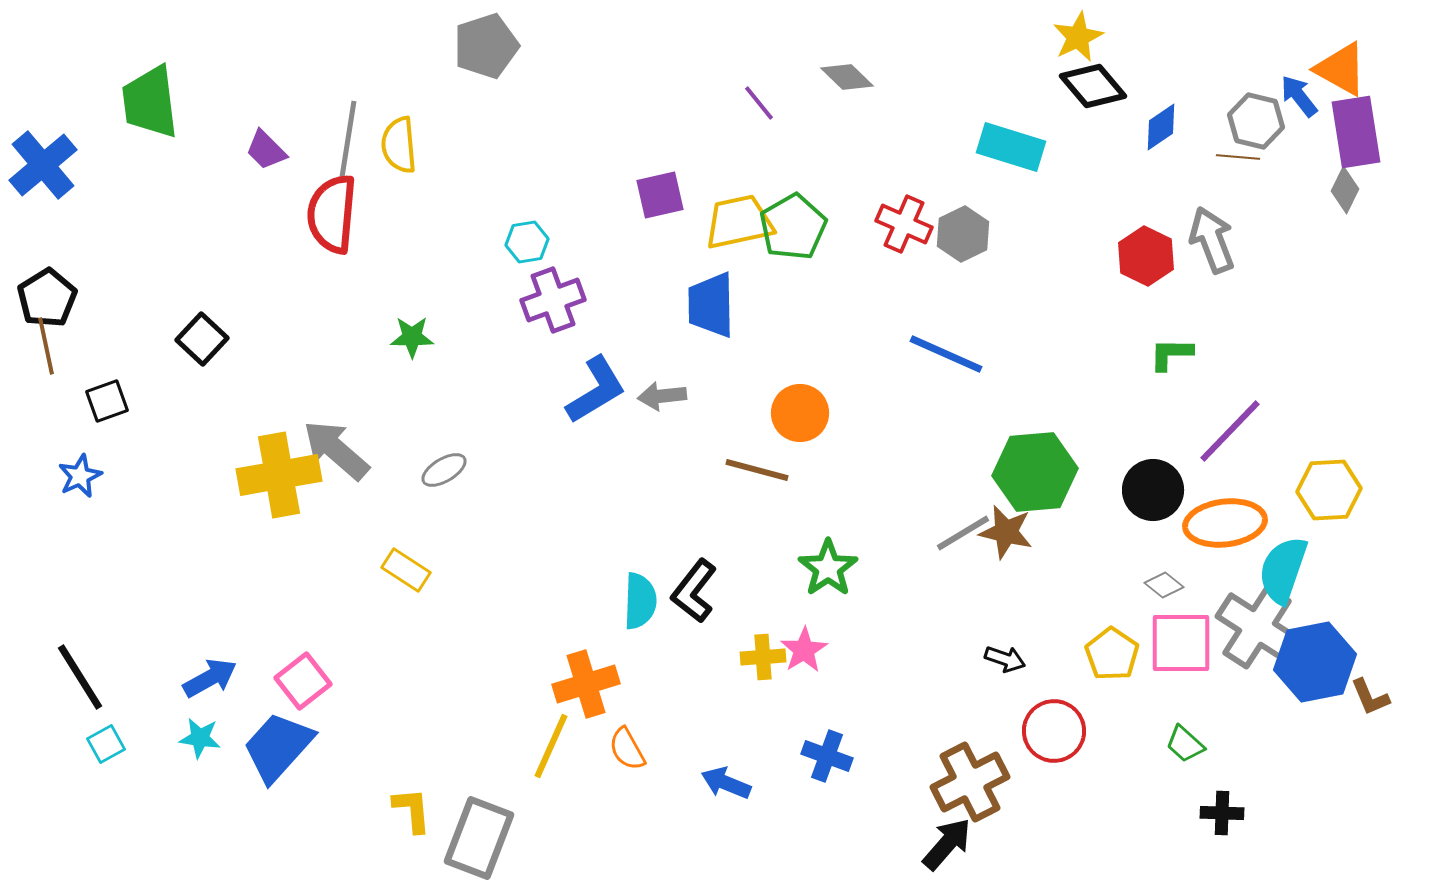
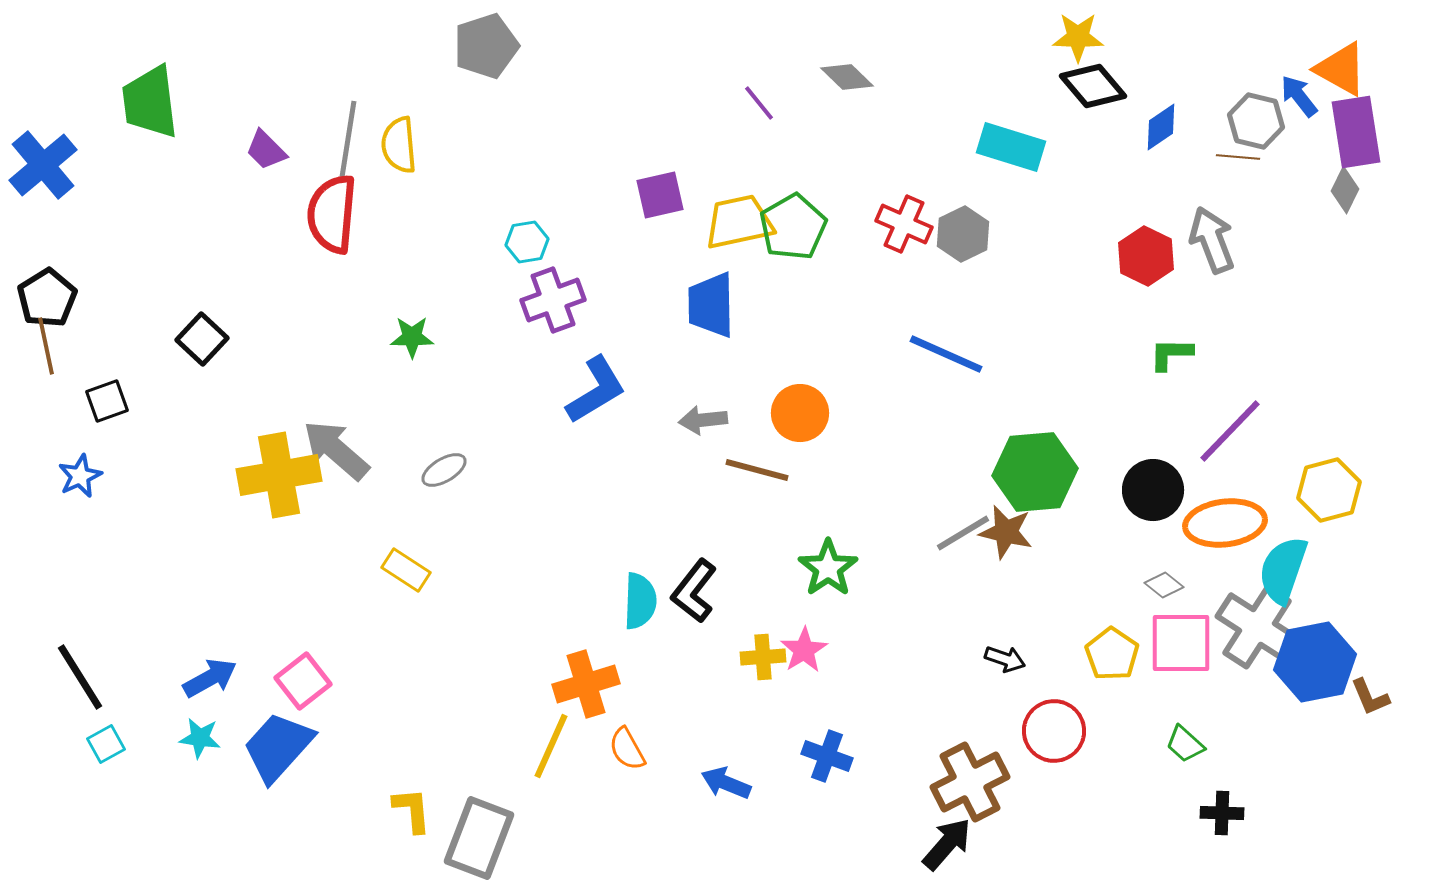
yellow star at (1078, 37): rotated 27 degrees clockwise
gray arrow at (662, 396): moved 41 px right, 24 px down
yellow hexagon at (1329, 490): rotated 12 degrees counterclockwise
